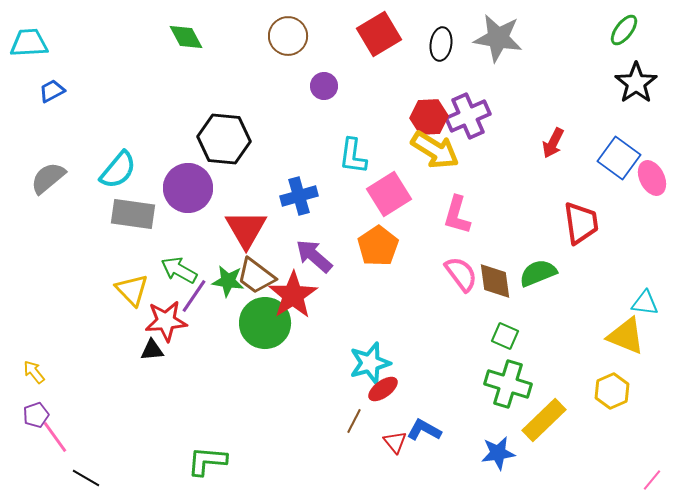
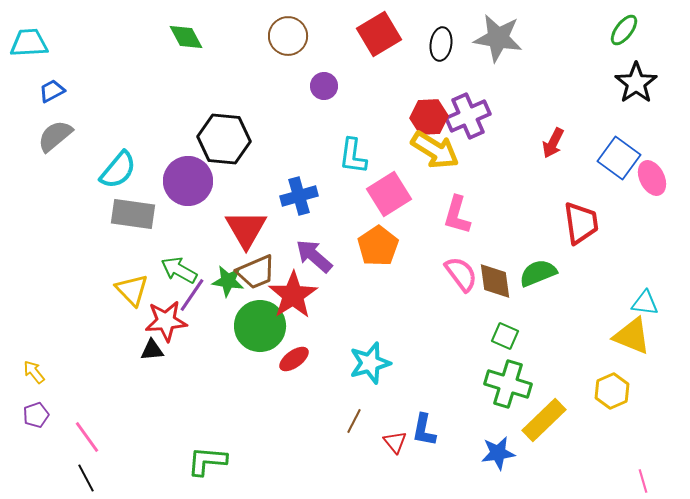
gray semicircle at (48, 178): moved 7 px right, 42 px up
purple circle at (188, 188): moved 7 px up
brown trapezoid at (256, 276): moved 4 px up; rotated 60 degrees counterclockwise
purple line at (194, 296): moved 2 px left, 1 px up
green circle at (265, 323): moved 5 px left, 3 px down
yellow triangle at (626, 336): moved 6 px right
red ellipse at (383, 389): moved 89 px left, 30 px up
blue L-shape at (424, 430): rotated 108 degrees counterclockwise
pink line at (55, 437): moved 32 px right
black line at (86, 478): rotated 32 degrees clockwise
pink line at (652, 480): moved 9 px left, 1 px down; rotated 55 degrees counterclockwise
